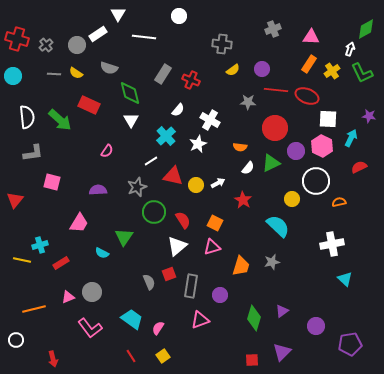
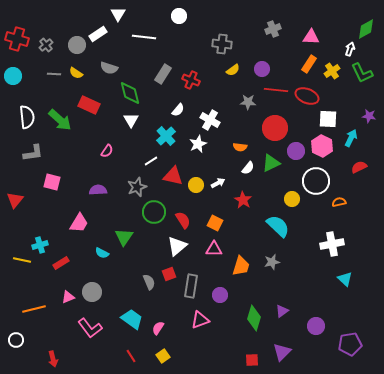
pink triangle at (212, 247): moved 2 px right, 2 px down; rotated 18 degrees clockwise
